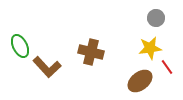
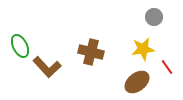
gray circle: moved 2 px left, 1 px up
yellow star: moved 7 px left, 1 px down
brown ellipse: moved 3 px left, 1 px down
